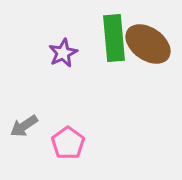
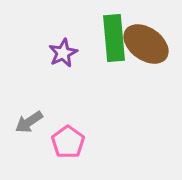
brown ellipse: moved 2 px left
gray arrow: moved 5 px right, 4 px up
pink pentagon: moved 1 px up
